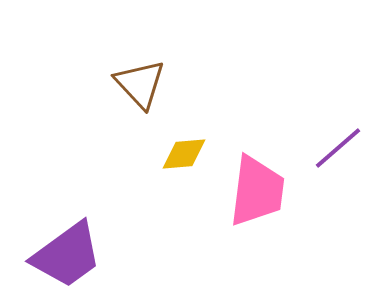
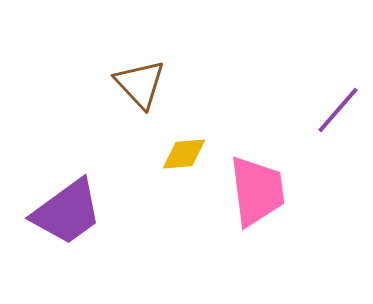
purple line: moved 38 px up; rotated 8 degrees counterclockwise
pink trapezoid: rotated 14 degrees counterclockwise
purple trapezoid: moved 43 px up
